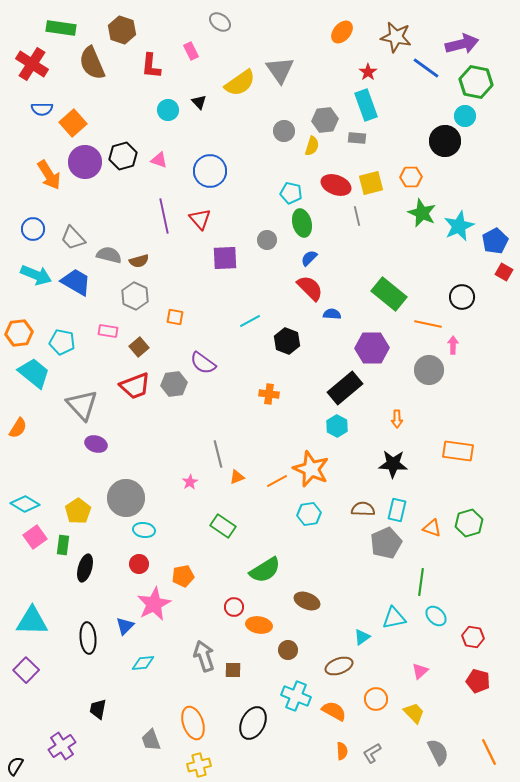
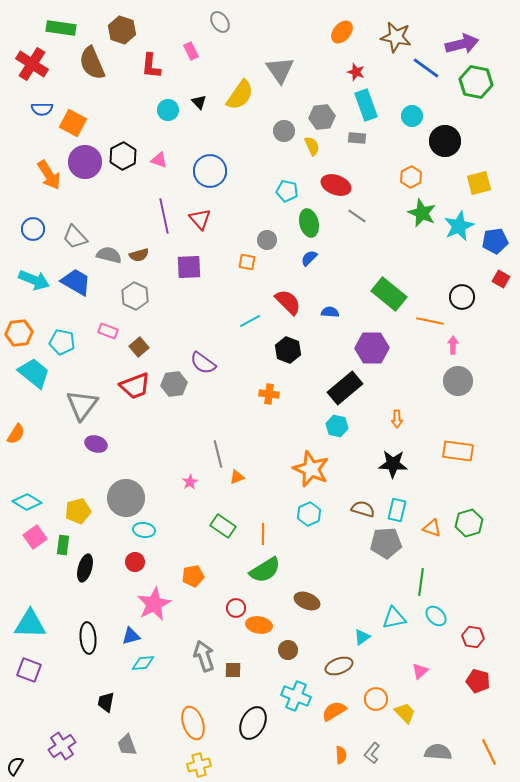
gray ellipse at (220, 22): rotated 20 degrees clockwise
red star at (368, 72): moved 12 px left; rotated 18 degrees counterclockwise
yellow semicircle at (240, 83): moved 12 px down; rotated 20 degrees counterclockwise
cyan circle at (465, 116): moved 53 px left
gray hexagon at (325, 120): moved 3 px left, 3 px up
orange square at (73, 123): rotated 20 degrees counterclockwise
yellow semicircle at (312, 146): rotated 42 degrees counterclockwise
black hexagon at (123, 156): rotated 12 degrees counterclockwise
orange hexagon at (411, 177): rotated 25 degrees counterclockwise
yellow square at (371, 183): moved 108 px right
cyan pentagon at (291, 193): moved 4 px left, 2 px up
gray line at (357, 216): rotated 42 degrees counterclockwise
green ellipse at (302, 223): moved 7 px right
gray trapezoid at (73, 238): moved 2 px right, 1 px up
blue pentagon at (495, 241): rotated 20 degrees clockwise
purple square at (225, 258): moved 36 px left, 9 px down
brown semicircle at (139, 261): moved 6 px up
red square at (504, 272): moved 3 px left, 7 px down
cyan arrow at (36, 275): moved 2 px left, 5 px down
red semicircle at (310, 288): moved 22 px left, 14 px down
blue semicircle at (332, 314): moved 2 px left, 2 px up
orange square at (175, 317): moved 72 px right, 55 px up
orange line at (428, 324): moved 2 px right, 3 px up
pink rectangle at (108, 331): rotated 12 degrees clockwise
black hexagon at (287, 341): moved 1 px right, 9 px down
gray circle at (429, 370): moved 29 px right, 11 px down
gray triangle at (82, 405): rotated 20 degrees clockwise
cyan hexagon at (337, 426): rotated 15 degrees counterclockwise
orange semicircle at (18, 428): moved 2 px left, 6 px down
orange line at (277, 481): moved 14 px left, 53 px down; rotated 60 degrees counterclockwise
cyan diamond at (25, 504): moved 2 px right, 2 px up
brown semicircle at (363, 509): rotated 15 degrees clockwise
yellow pentagon at (78, 511): rotated 20 degrees clockwise
cyan hexagon at (309, 514): rotated 15 degrees counterclockwise
gray pentagon at (386, 543): rotated 20 degrees clockwise
red circle at (139, 564): moved 4 px left, 2 px up
orange pentagon at (183, 576): moved 10 px right
red circle at (234, 607): moved 2 px right, 1 px down
cyan triangle at (32, 621): moved 2 px left, 3 px down
blue triangle at (125, 626): moved 6 px right, 10 px down; rotated 30 degrees clockwise
purple square at (26, 670): moved 3 px right; rotated 25 degrees counterclockwise
black trapezoid at (98, 709): moved 8 px right, 7 px up
orange semicircle at (334, 711): rotated 60 degrees counterclockwise
yellow trapezoid at (414, 713): moved 9 px left
gray trapezoid at (151, 740): moved 24 px left, 5 px down
orange semicircle at (342, 751): moved 1 px left, 4 px down
gray semicircle at (438, 752): rotated 60 degrees counterclockwise
gray L-shape at (372, 753): rotated 20 degrees counterclockwise
